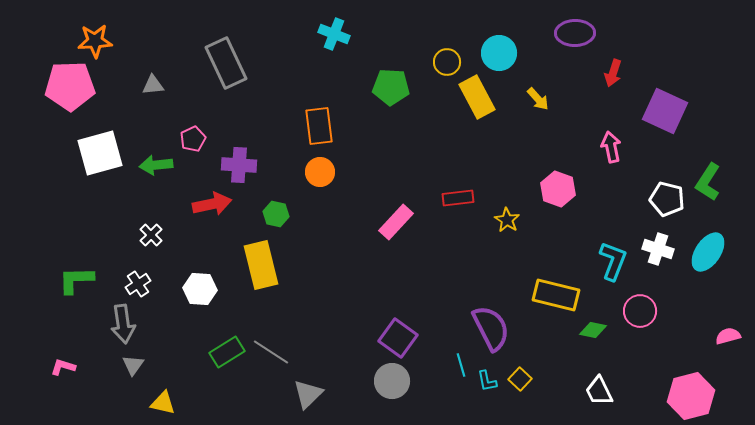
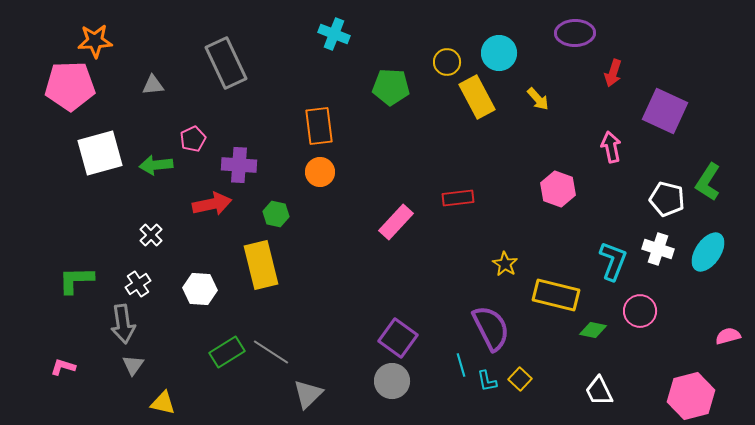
yellow star at (507, 220): moved 2 px left, 44 px down
